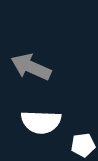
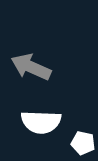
white pentagon: moved 2 px up; rotated 20 degrees clockwise
